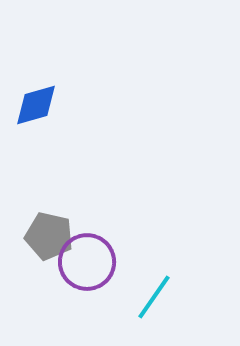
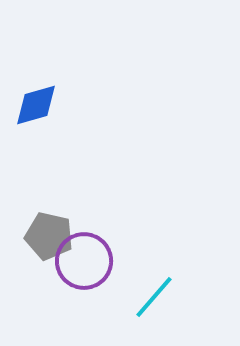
purple circle: moved 3 px left, 1 px up
cyan line: rotated 6 degrees clockwise
